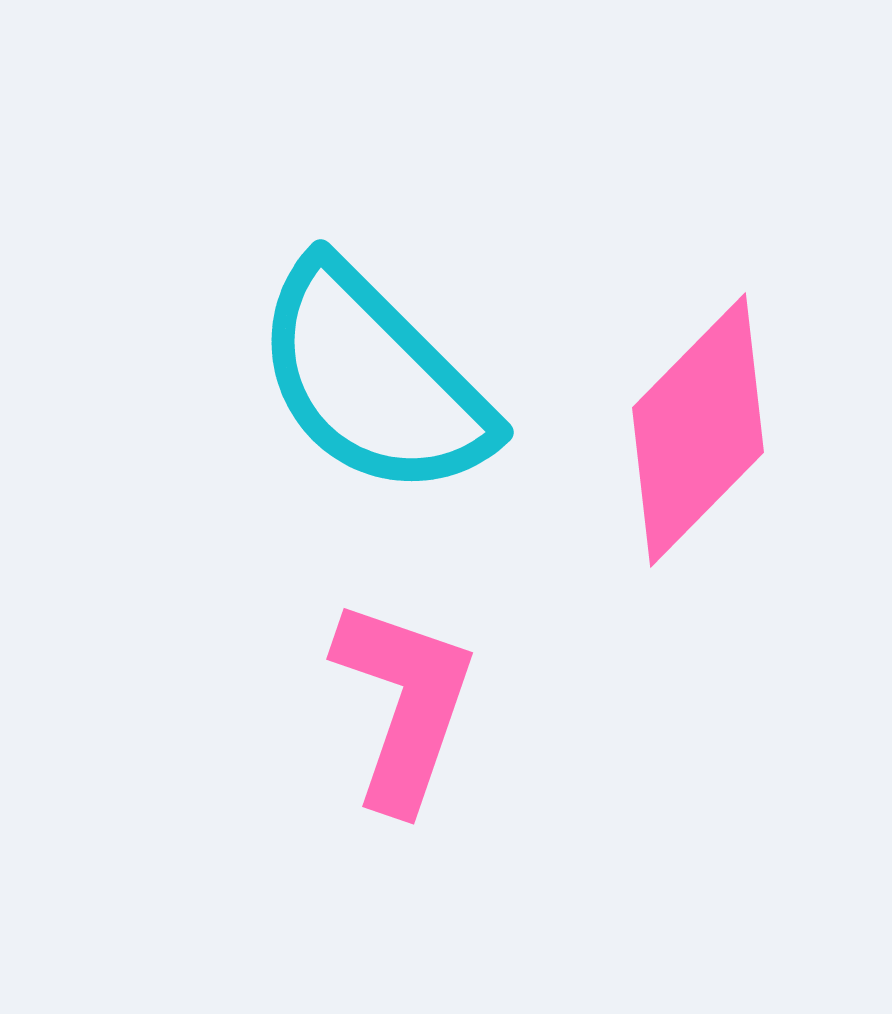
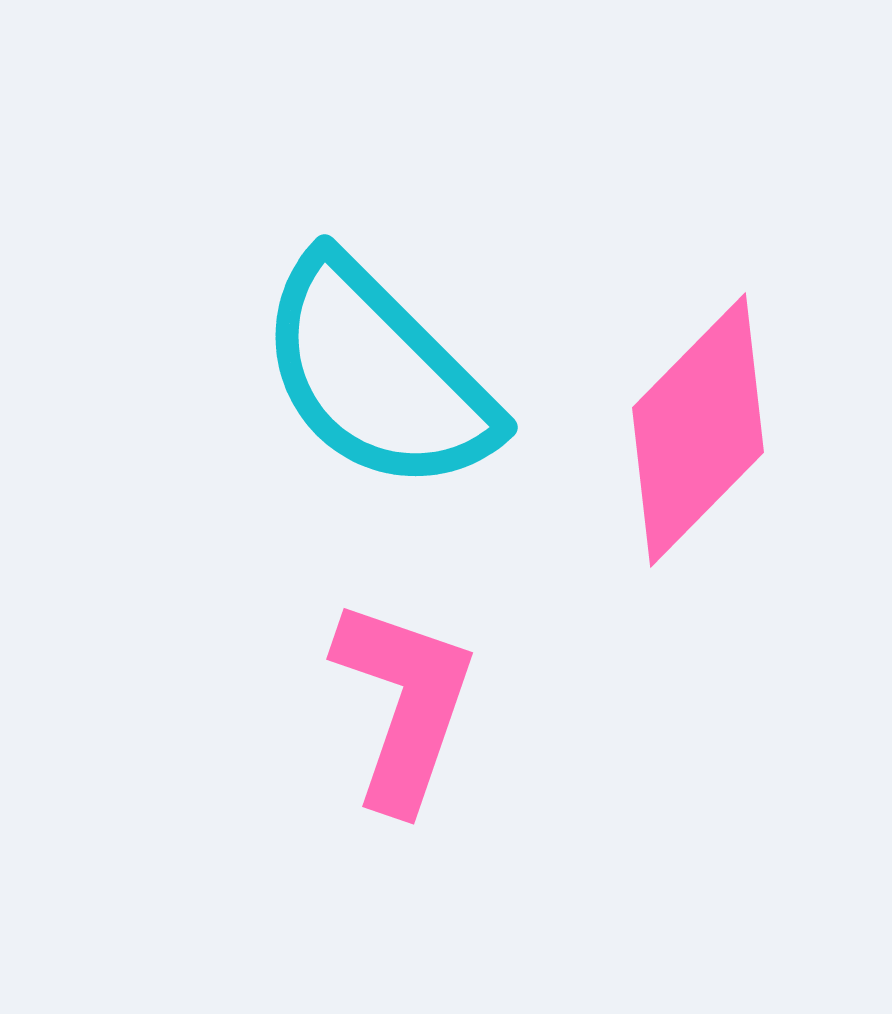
cyan semicircle: moved 4 px right, 5 px up
